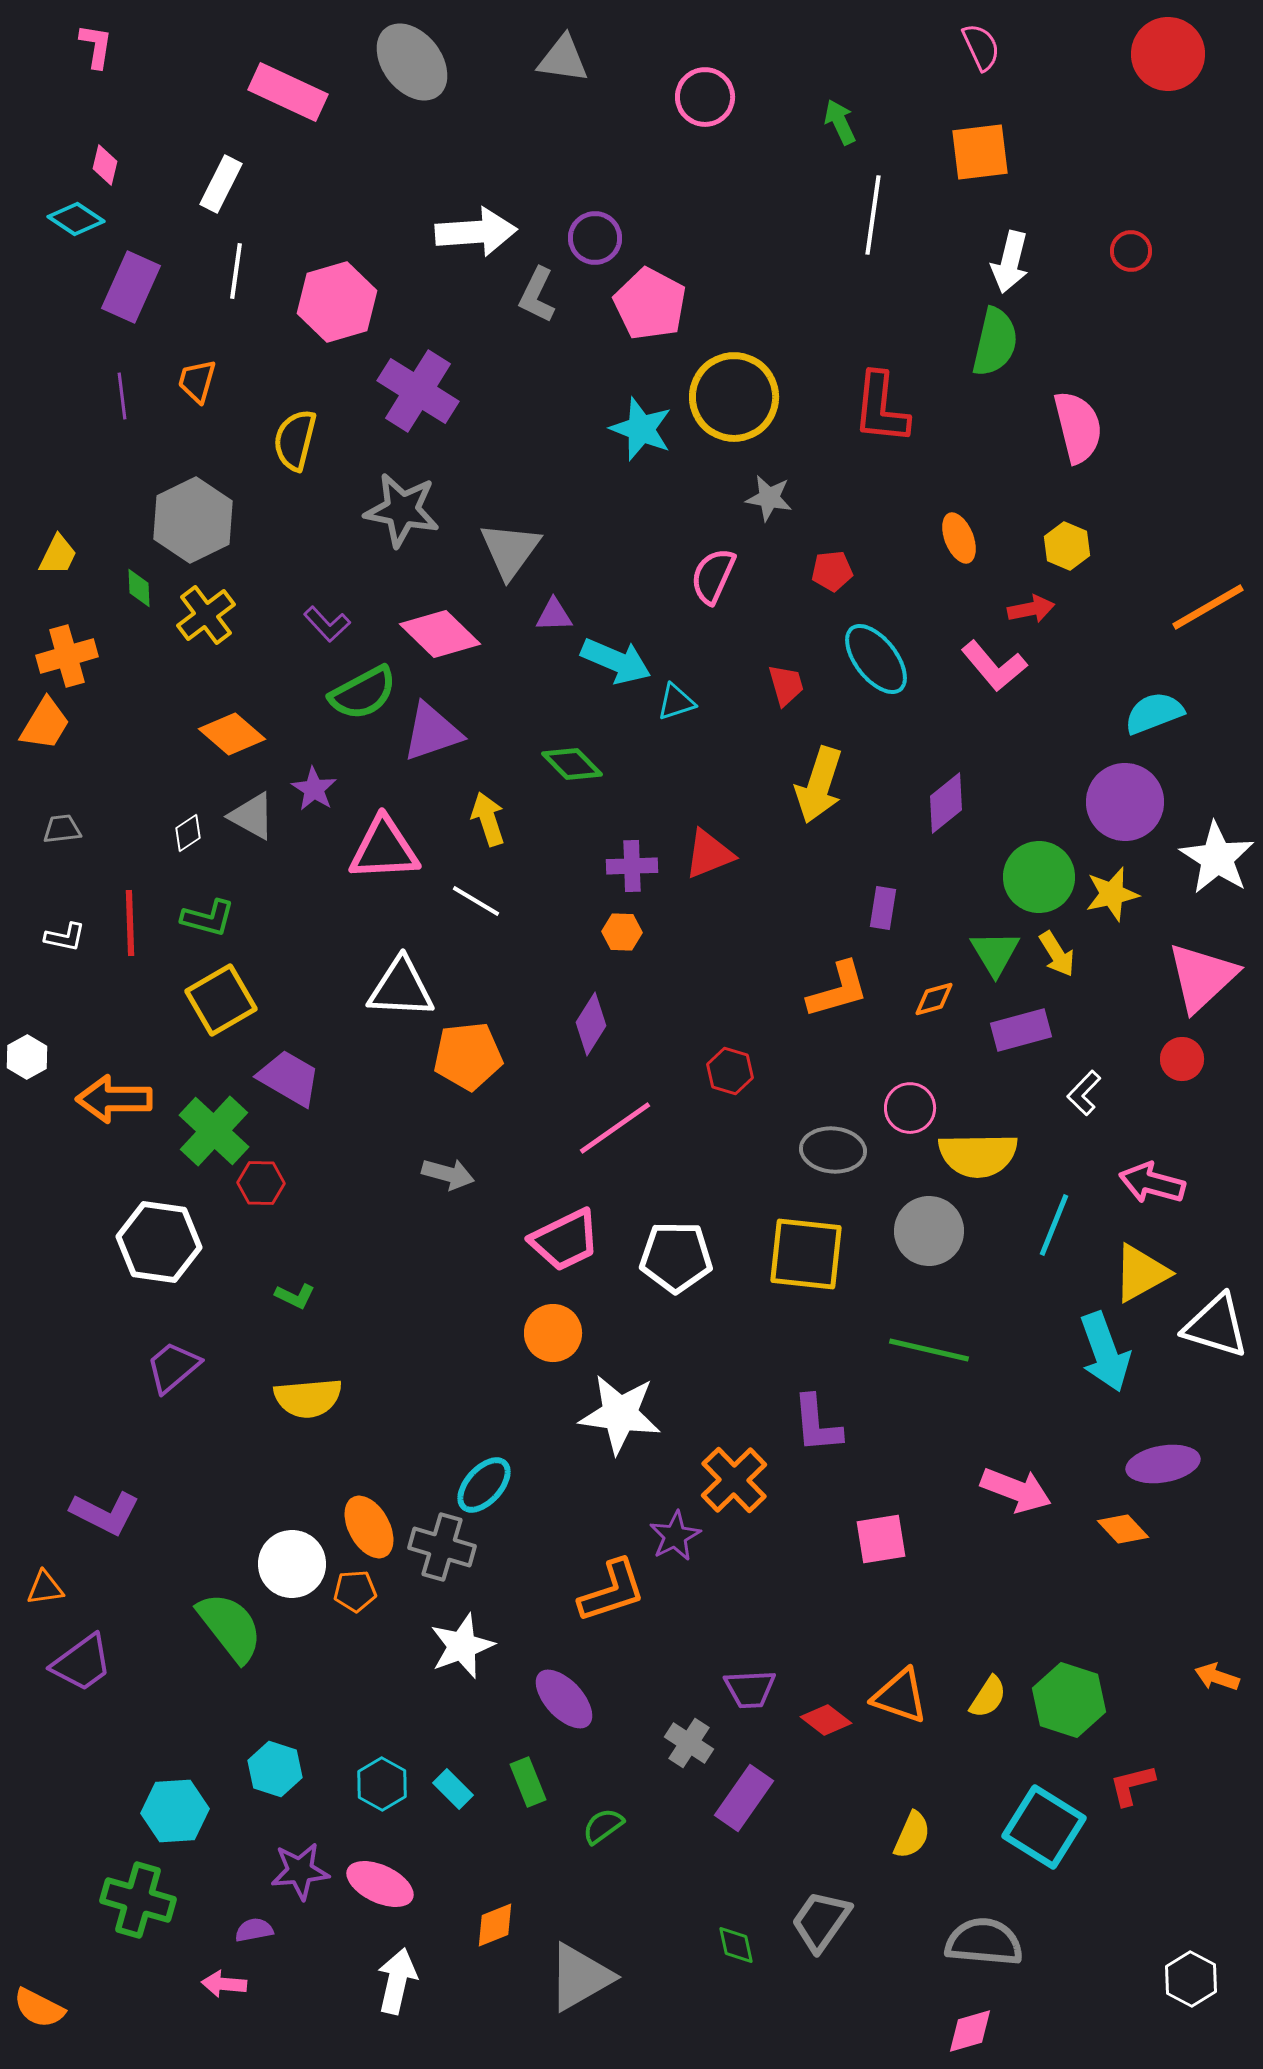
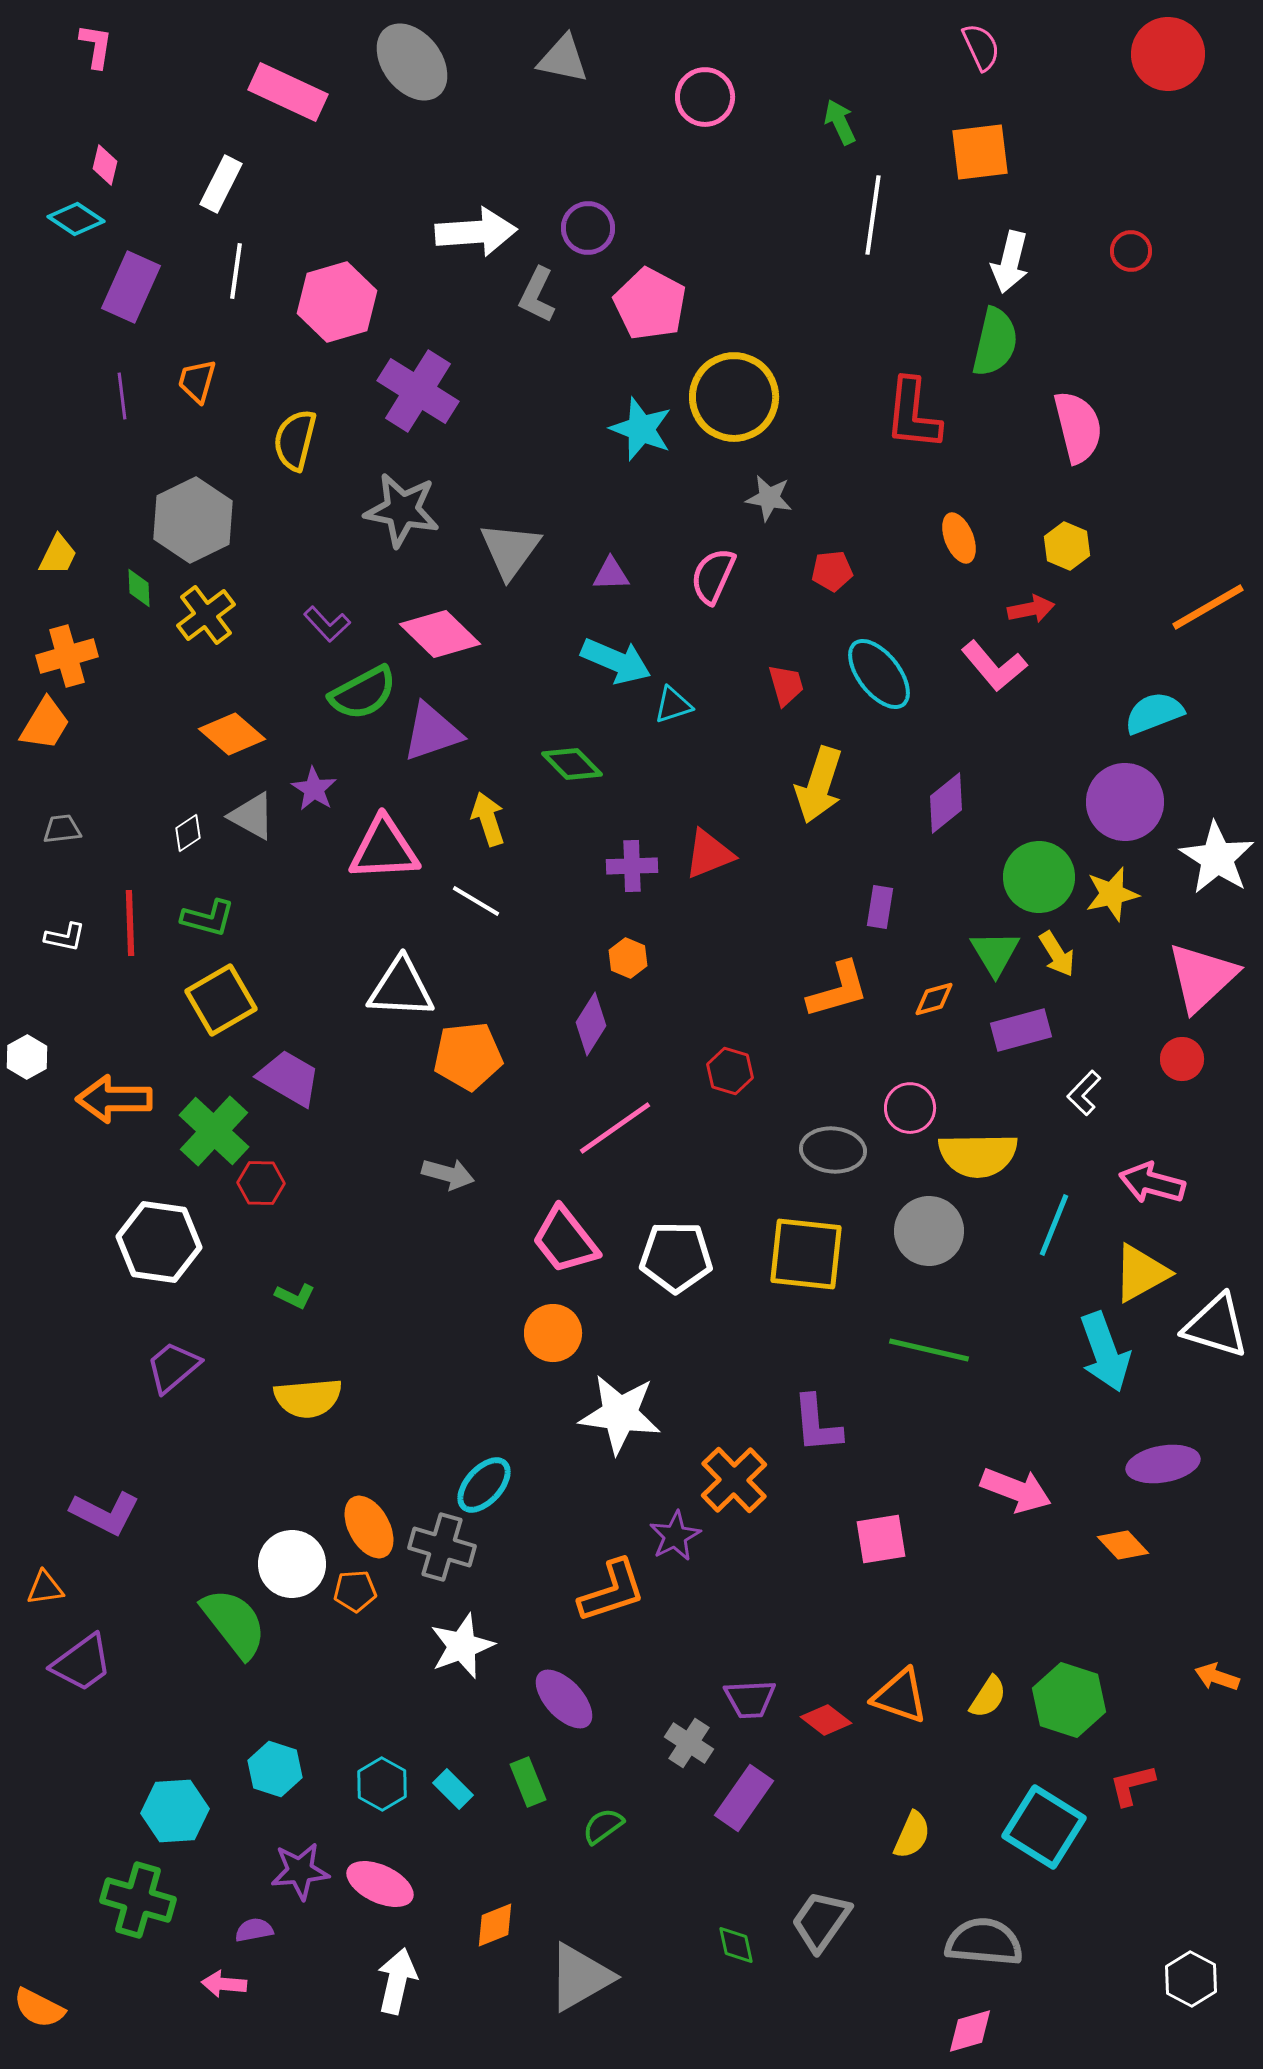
gray triangle at (563, 59): rotated 4 degrees clockwise
purple circle at (595, 238): moved 7 px left, 10 px up
red L-shape at (881, 408): moved 32 px right, 6 px down
purple triangle at (554, 615): moved 57 px right, 41 px up
cyan ellipse at (876, 659): moved 3 px right, 15 px down
cyan triangle at (676, 702): moved 3 px left, 3 px down
purple rectangle at (883, 908): moved 3 px left, 1 px up
orange hexagon at (622, 932): moved 6 px right, 26 px down; rotated 21 degrees clockwise
pink trapezoid at (565, 1240): rotated 78 degrees clockwise
orange diamond at (1123, 1529): moved 16 px down
green semicircle at (230, 1627): moved 4 px right, 4 px up
purple trapezoid at (750, 1689): moved 10 px down
